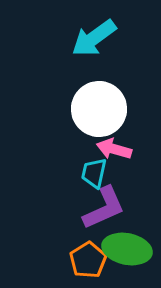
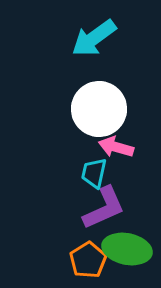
pink arrow: moved 2 px right, 2 px up
